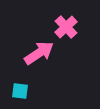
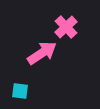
pink arrow: moved 3 px right
